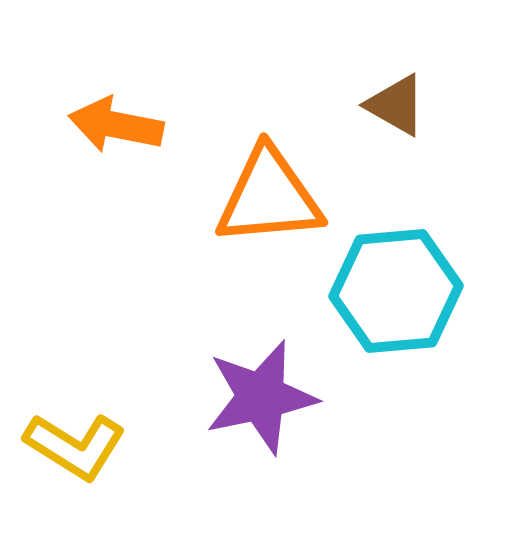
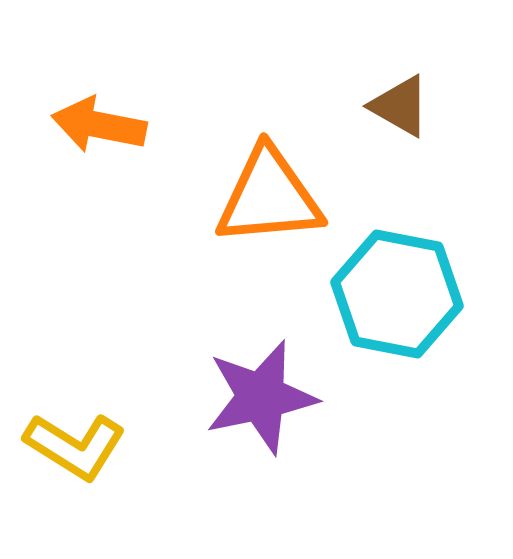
brown triangle: moved 4 px right, 1 px down
orange arrow: moved 17 px left
cyan hexagon: moved 1 px right, 3 px down; rotated 16 degrees clockwise
